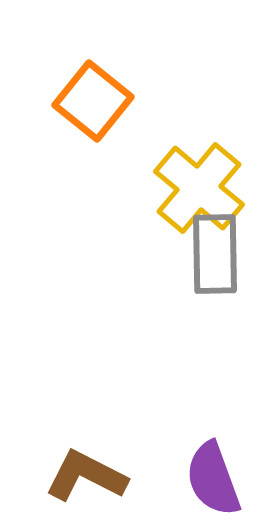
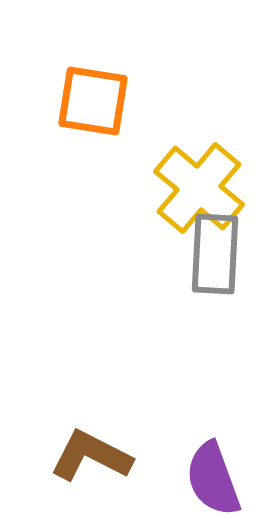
orange square: rotated 30 degrees counterclockwise
gray rectangle: rotated 4 degrees clockwise
brown L-shape: moved 5 px right, 20 px up
